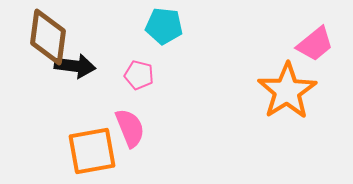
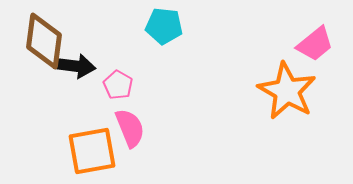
brown diamond: moved 4 px left, 4 px down
pink pentagon: moved 21 px left, 10 px down; rotated 16 degrees clockwise
orange star: rotated 10 degrees counterclockwise
